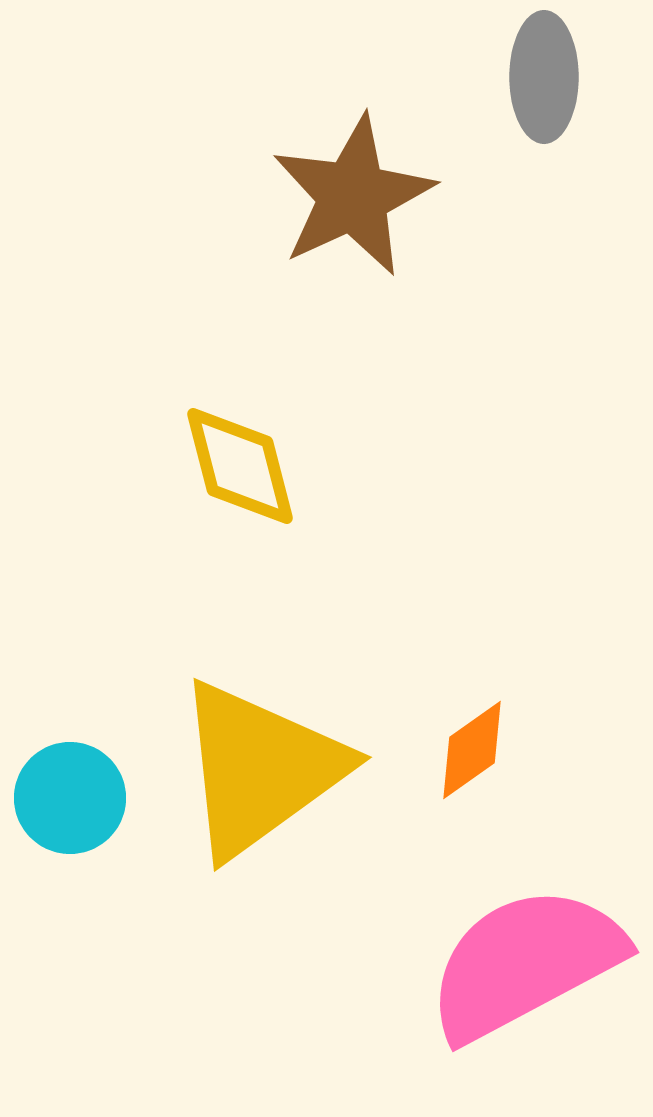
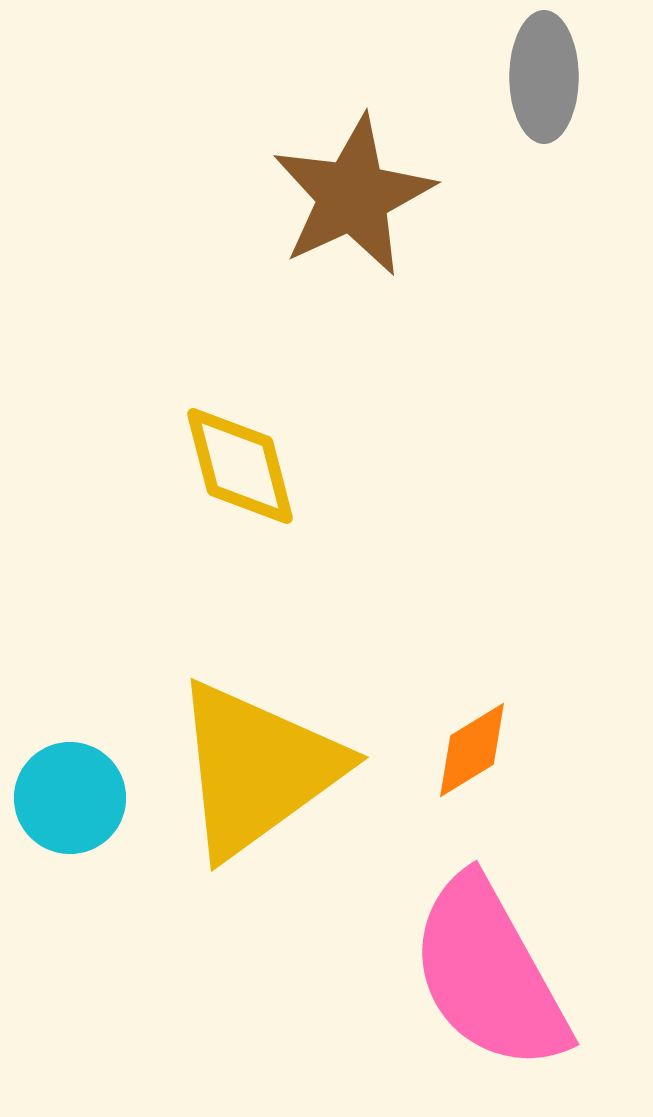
orange diamond: rotated 4 degrees clockwise
yellow triangle: moved 3 px left
pink semicircle: moved 36 px left, 11 px down; rotated 91 degrees counterclockwise
